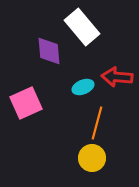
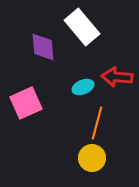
purple diamond: moved 6 px left, 4 px up
